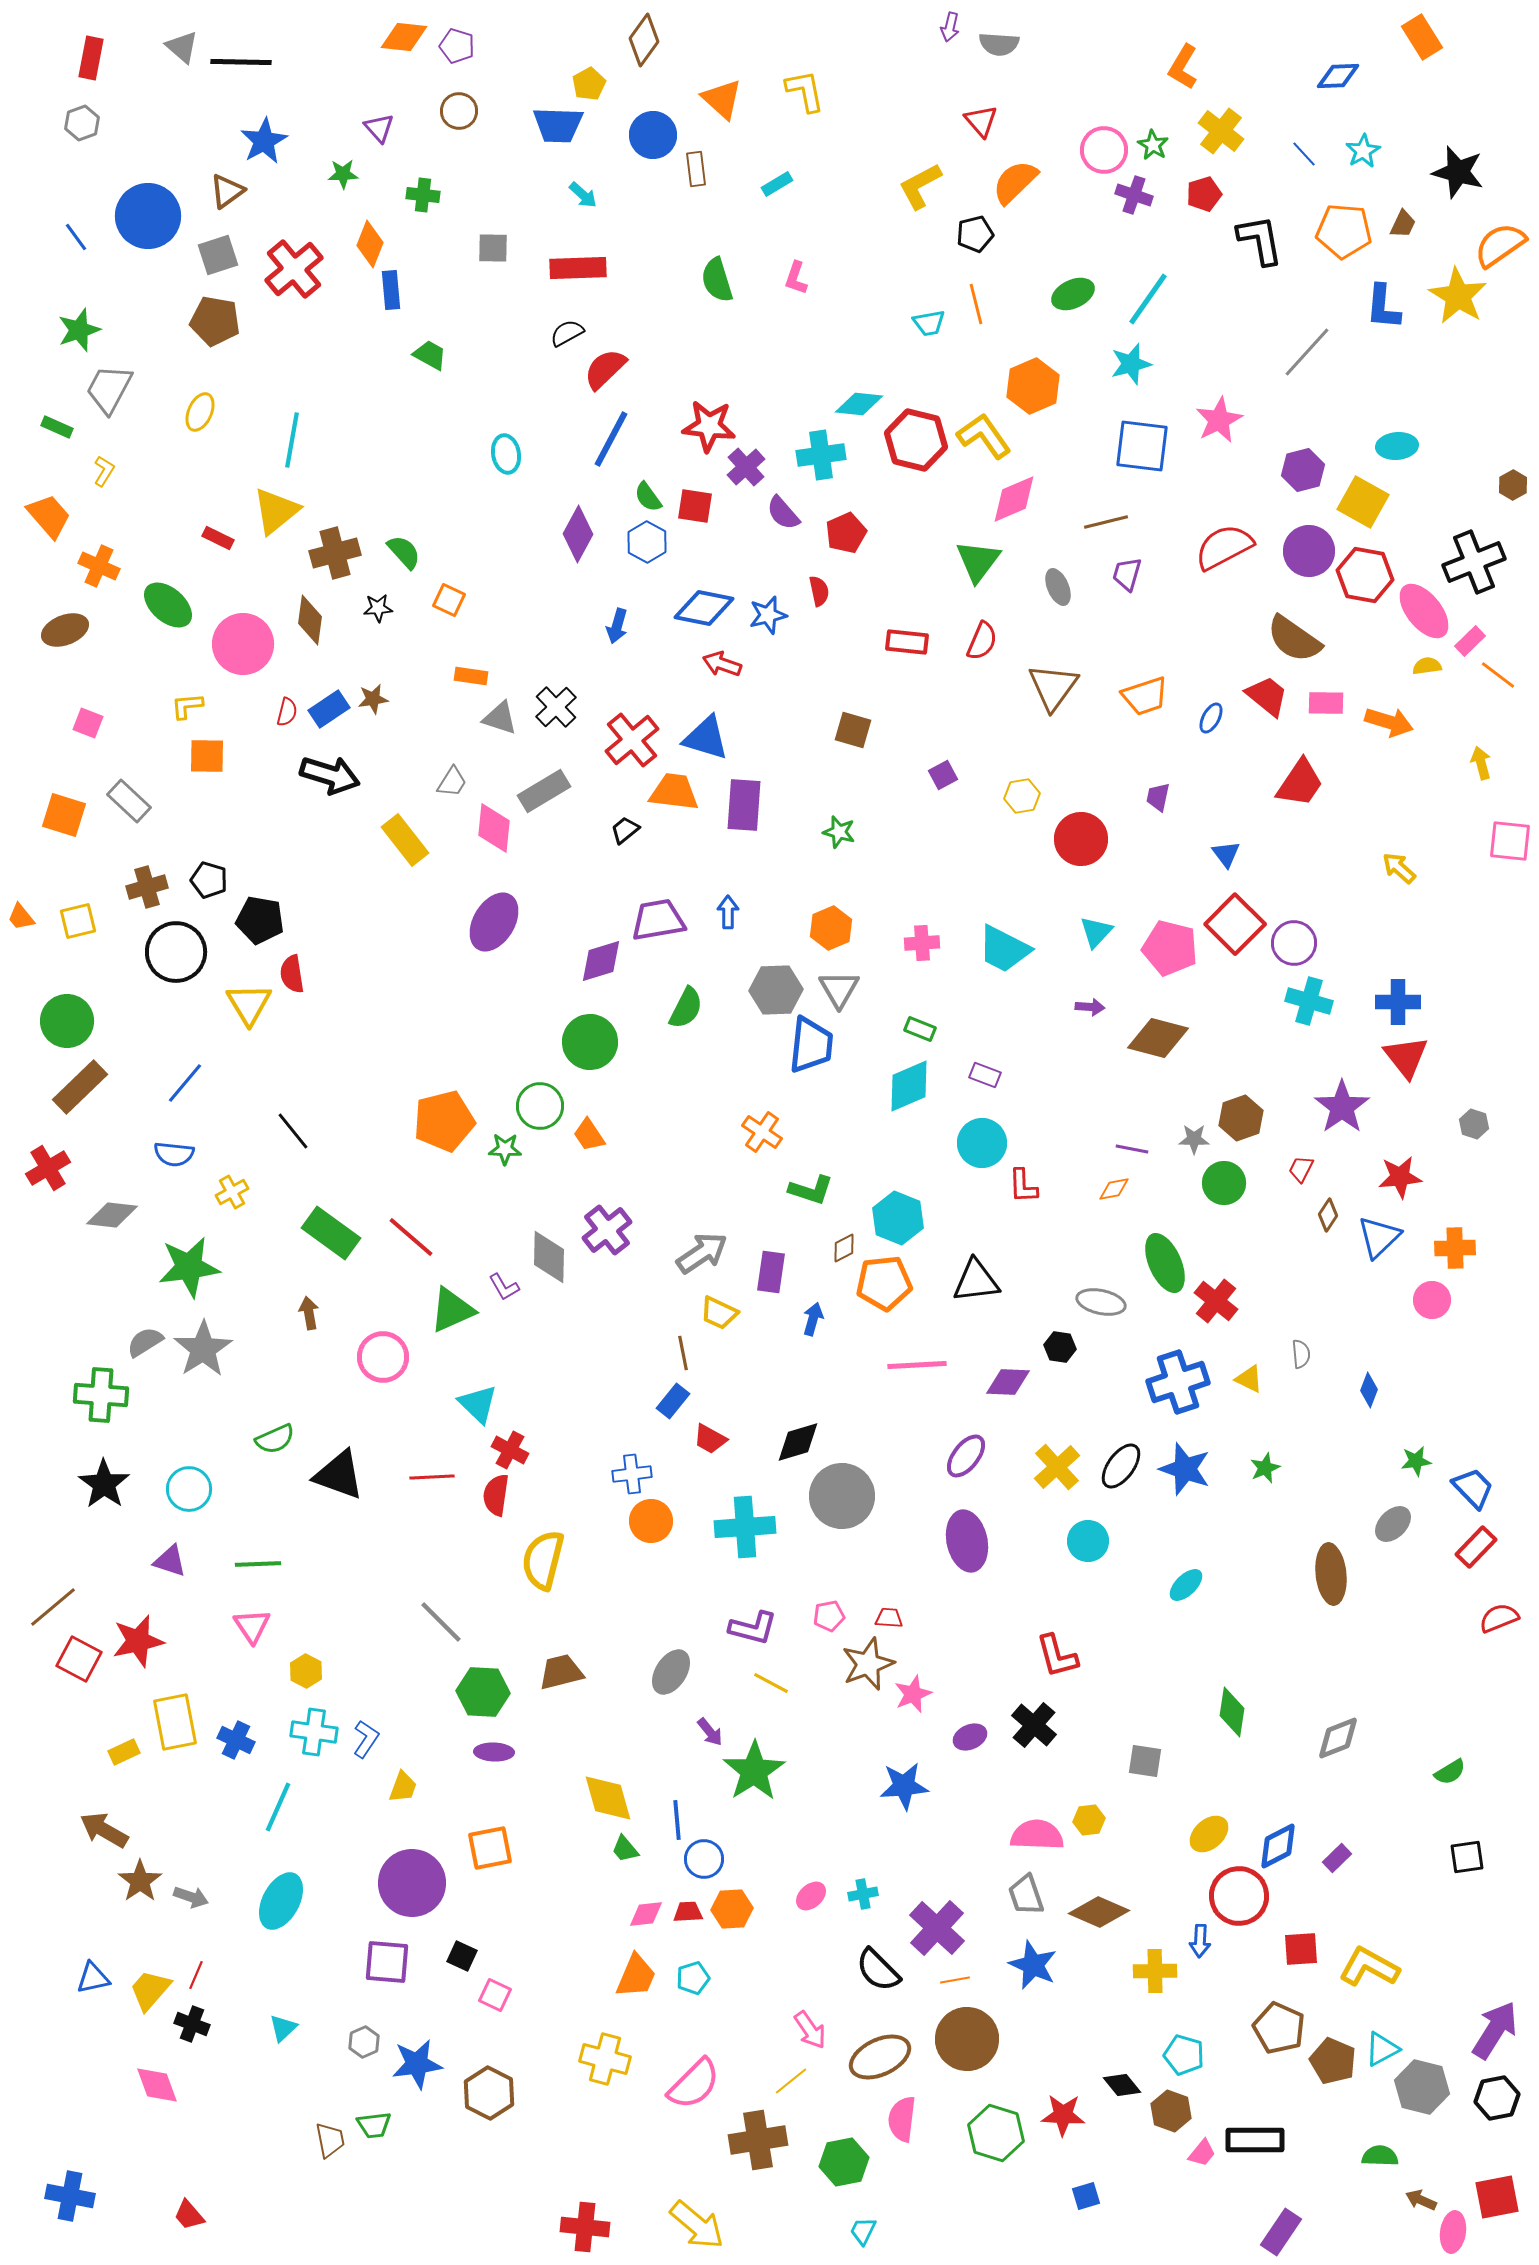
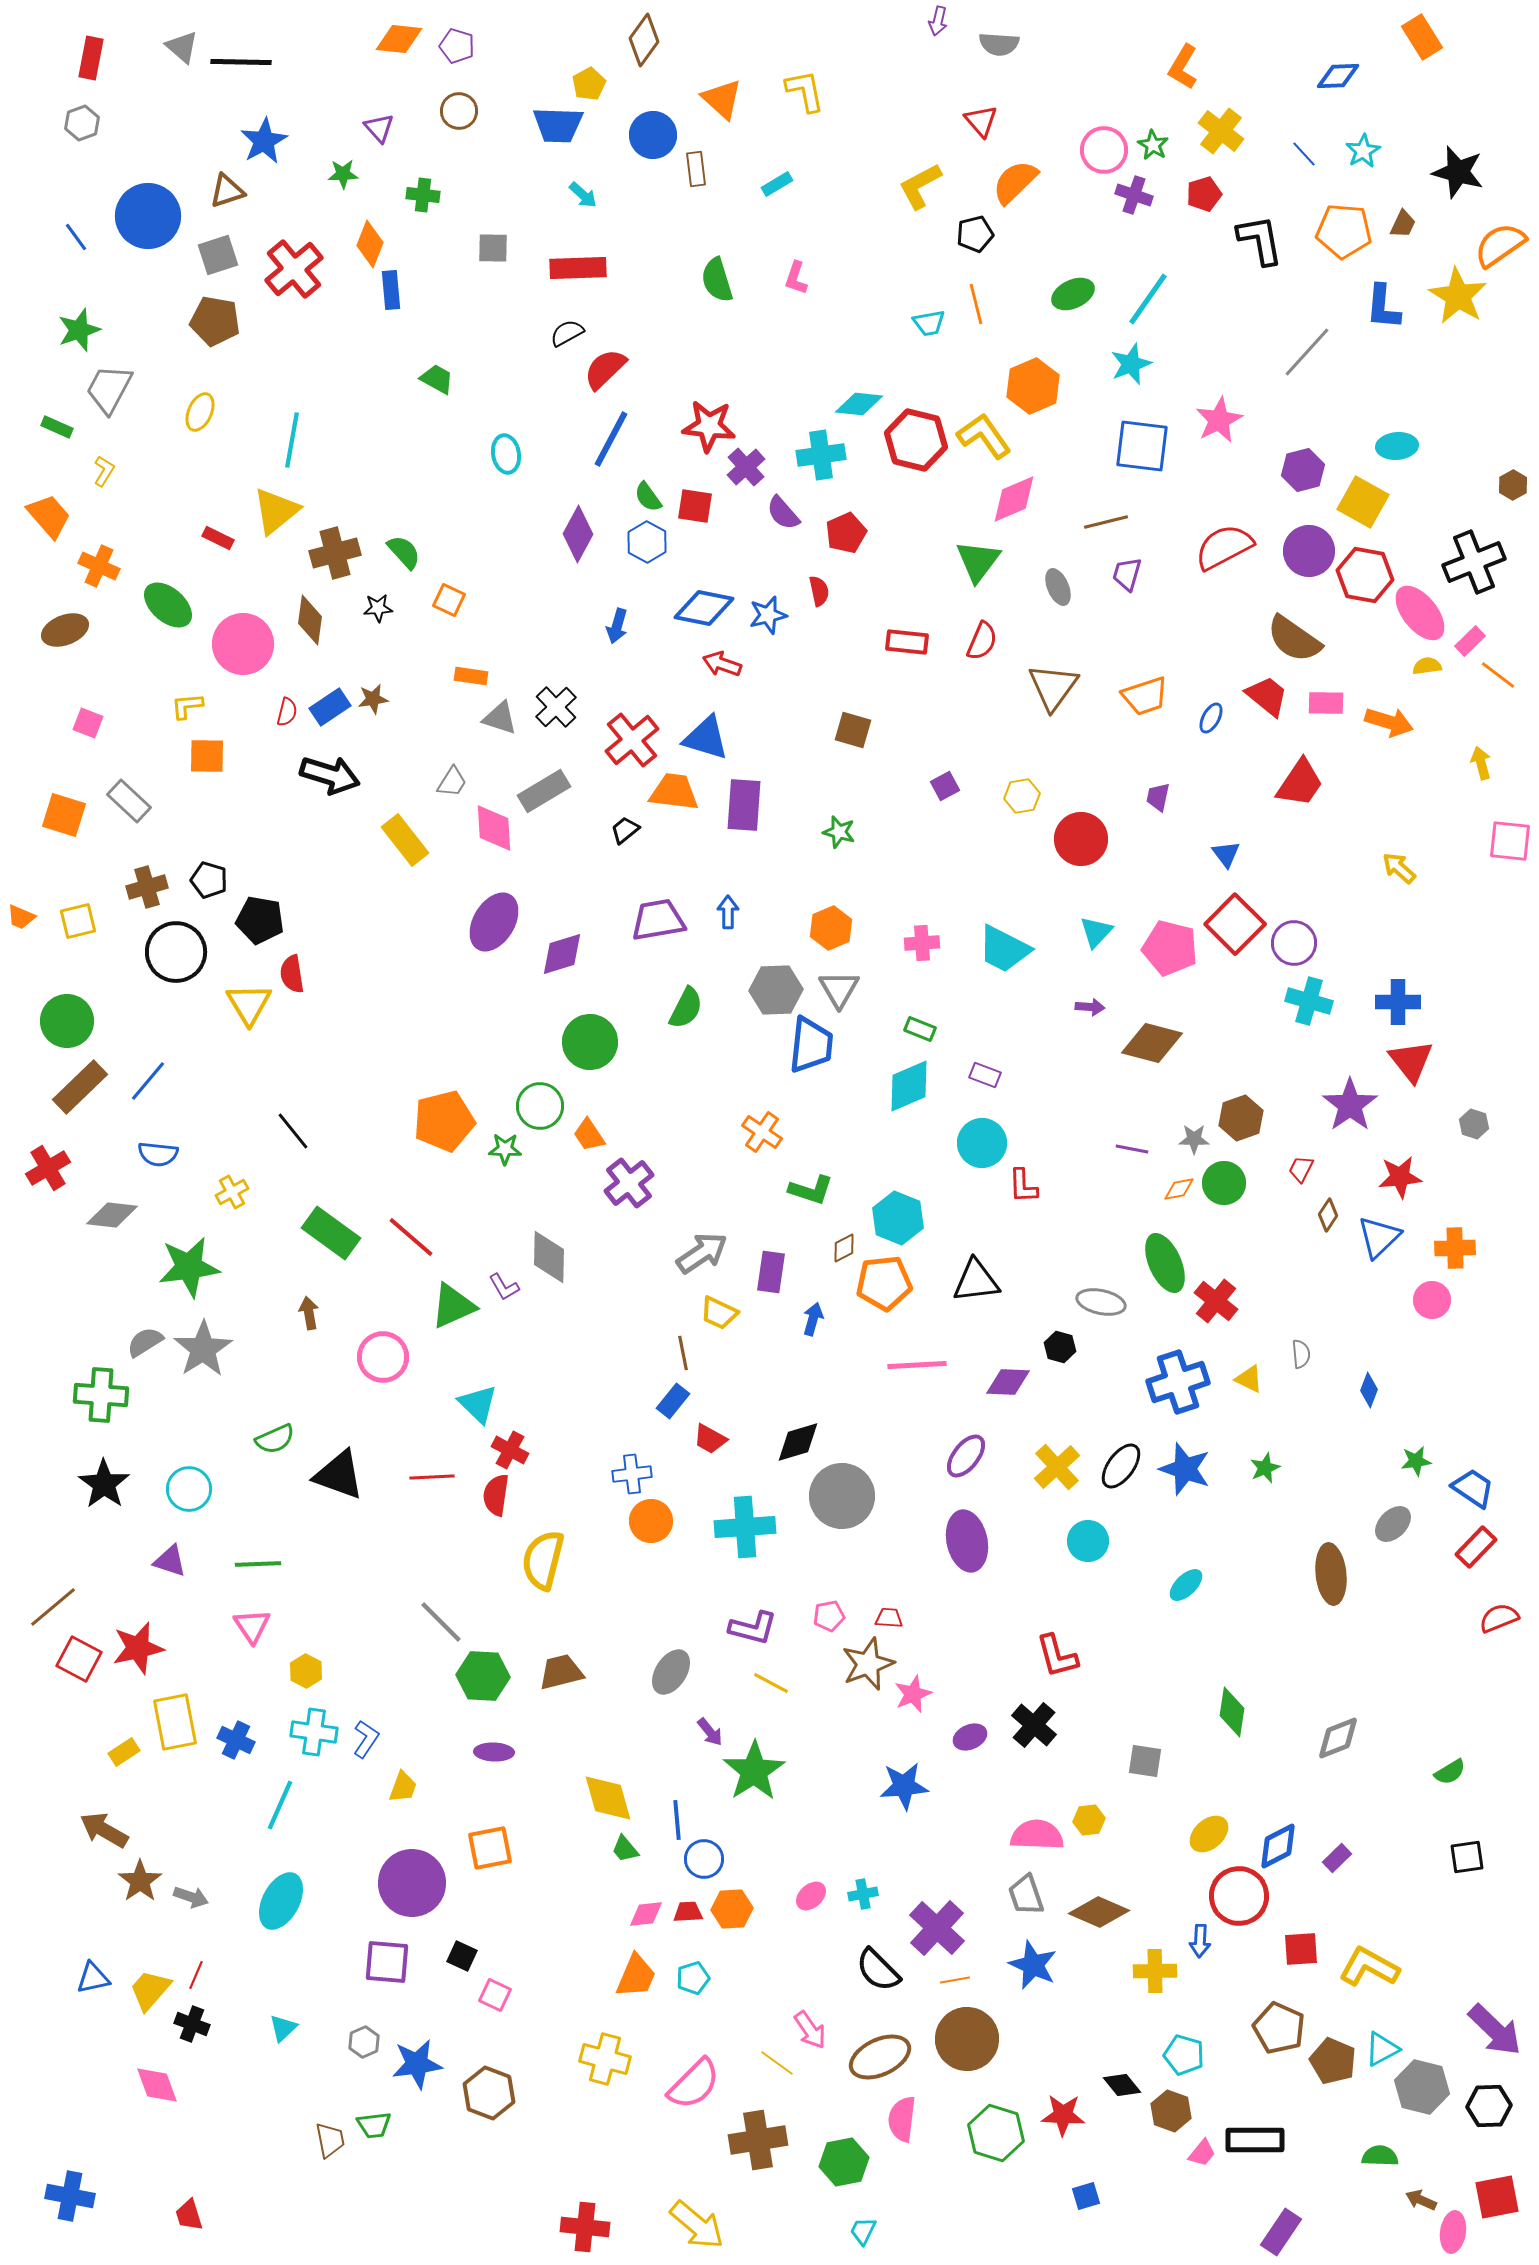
purple arrow at (950, 27): moved 12 px left, 6 px up
orange diamond at (404, 37): moved 5 px left, 2 px down
brown triangle at (227, 191): rotated 18 degrees clockwise
green trapezoid at (430, 355): moved 7 px right, 24 px down
cyan star at (1131, 364): rotated 6 degrees counterclockwise
pink ellipse at (1424, 611): moved 4 px left, 2 px down
blue rectangle at (329, 709): moved 1 px right, 2 px up
purple square at (943, 775): moved 2 px right, 11 px down
pink diamond at (494, 828): rotated 9 degrees counterclockwise
orange trapezoid at (21, 917): rotated 28 degrees counterclockwise
purple diamond at (601, 961): moved 39 px left, 7 px up
brown diamond at (1158, 1038): moved 6 px left, 5 px down
red triangle at (1406, 1057): moved 5 px right, 4 px down
blue line at (185, 1083): moved 37 px left, 2 px up
purple star at (1342, 1107): moved 8 px right, 2 px up
blue semicircle at (174, 1154): moved 16 px left
orange diamond at (1114, 1189): moved 65 px right
purple cross at (607, 1230): moved 22 px right, 47 px up
green triangle at (452, 1310): moved 1 px right, 4 px up
black hexagon at (1060, 1347): rotated 8 degrees clockwise
blue trapezoid at (1473, 1488): rotated 12 degrees counterclockwise
red star at (138, 1641): moved 7 px down
green hexagon at (483, 1692): moved 16 px up
yellow rectangle at (124, 1752): rotated 8 degrees counterclockwise
cyan line at (278, 1807): moved 2 px right, 2 px up
purple arrow at (1495, 2030): rotated 102 degrees clockwise
yellow line at (791, 2081): moved 14 px left, 18 px up; rotated 75 degrees clockwise
brown hexagon at (489, 2093): rotated 6 degrees counterclockwise
black hexagon at (1497, 2098): moved 8 px left, 8 px down; rotated 9 degrees clockwise
red trapezoid at (189, 2215): rotated 24 degrees clockwise
